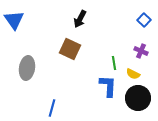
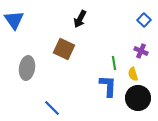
brown square: moved 6 px left
yellow semicircle: rotated 48 degrees clockwise
blue line: rotated 60 degrees counterclockwise
